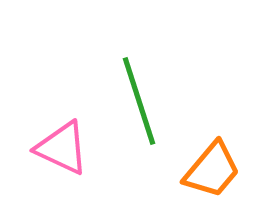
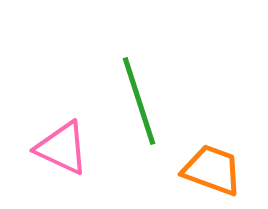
orange trapezoid: rotated 110 degrees counterclockwise
